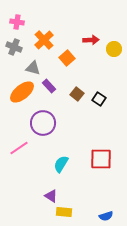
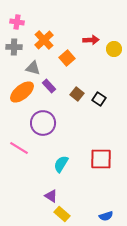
gray cross: rotated 21 degrees counterclockwise
pink line: rotated 66 degrees clockwise
yellow rectangle: moved 2 px left, 2 px down; rotated 35 degrees clockwise
